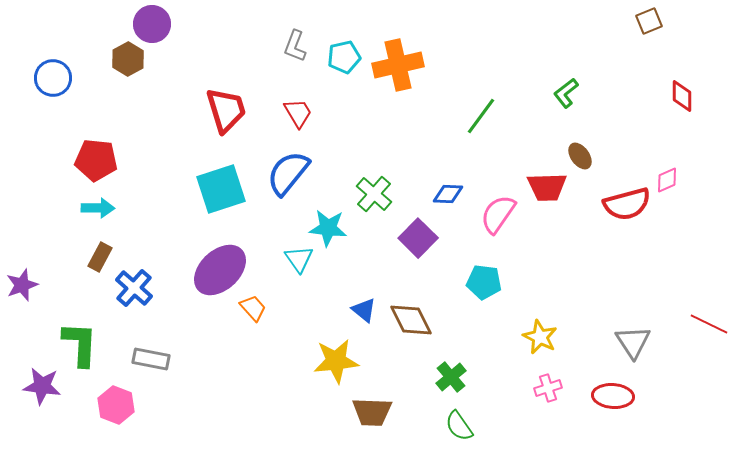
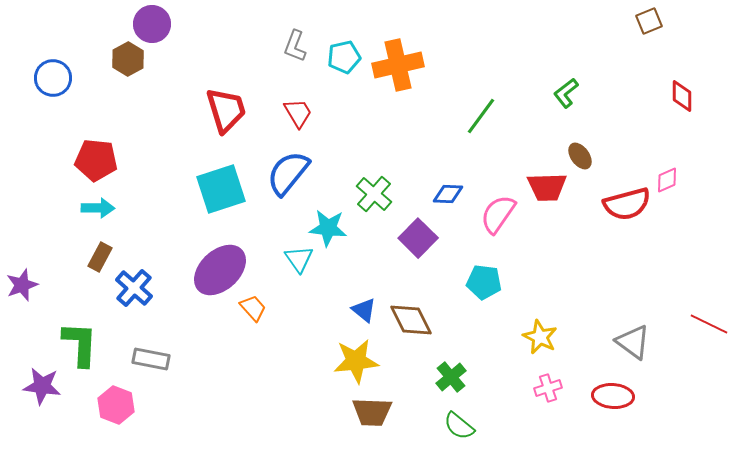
gray triangle at (633, 342): rotated 21 degrees counterclockwise
yellow star at (336, 361): moved 20 px right
green semicircle at (459, 426): rotated 16 degrees counterclockwise
